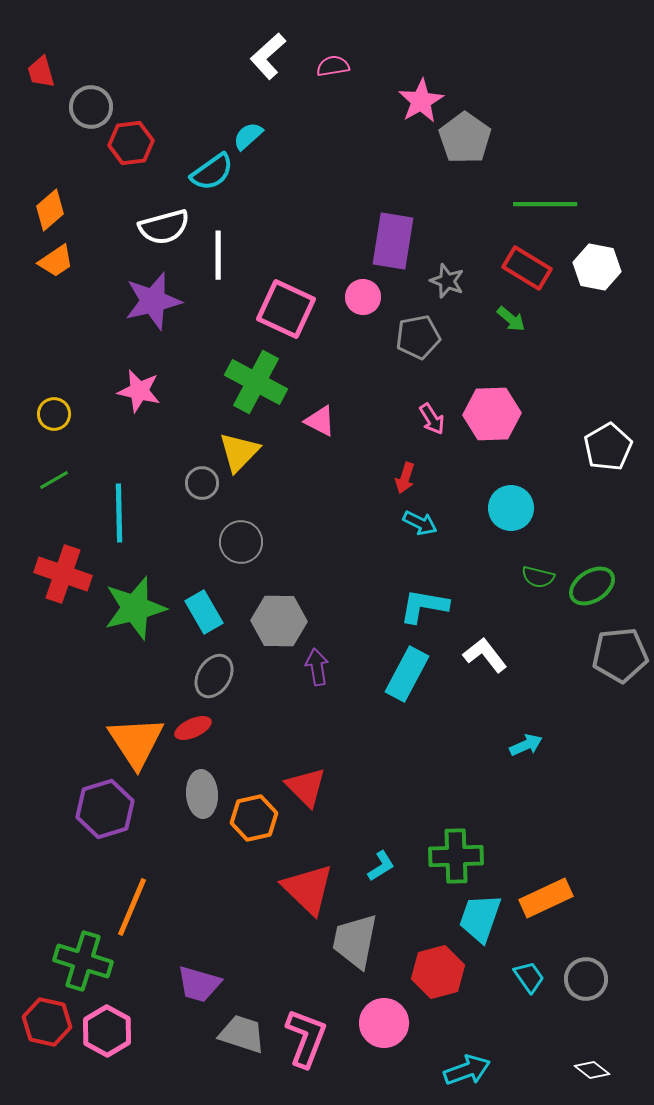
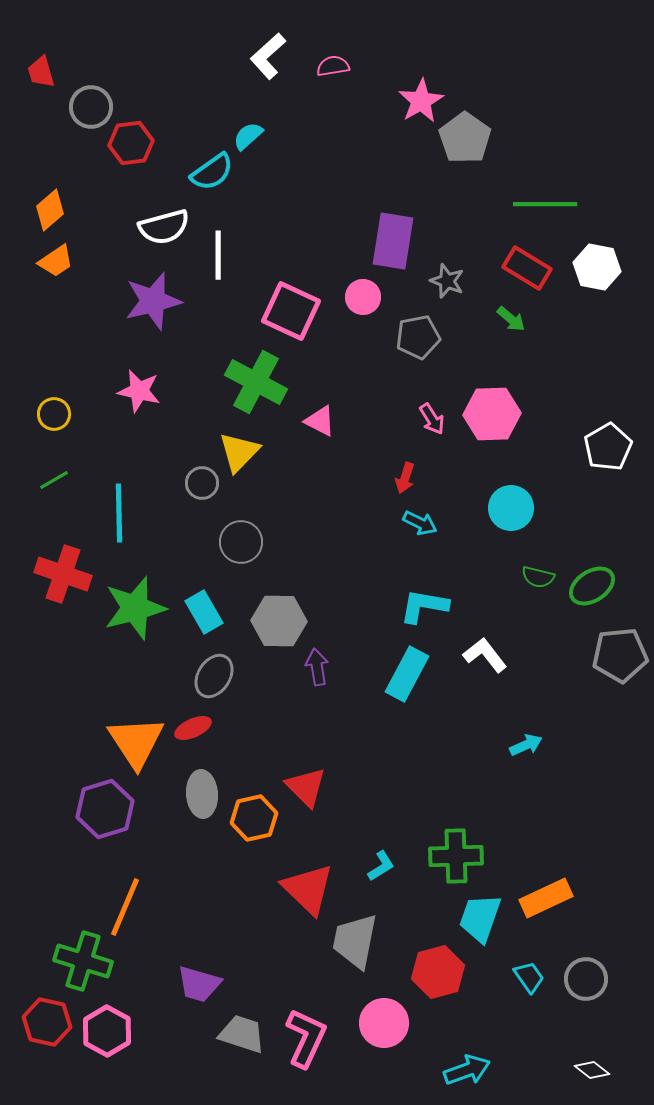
pink square at (286, 309): moved 5 px right, 2 px down
orange line at (132, 907): moved 7 px left
pink L-shape at (306, 1038): rotated 4 degrees clockwise
